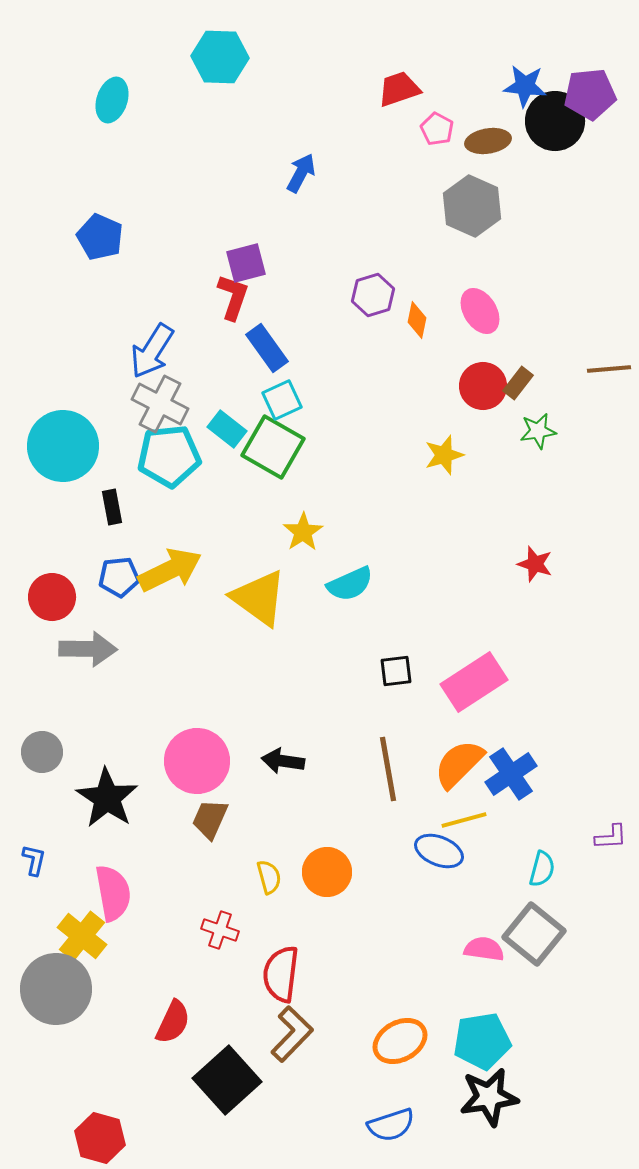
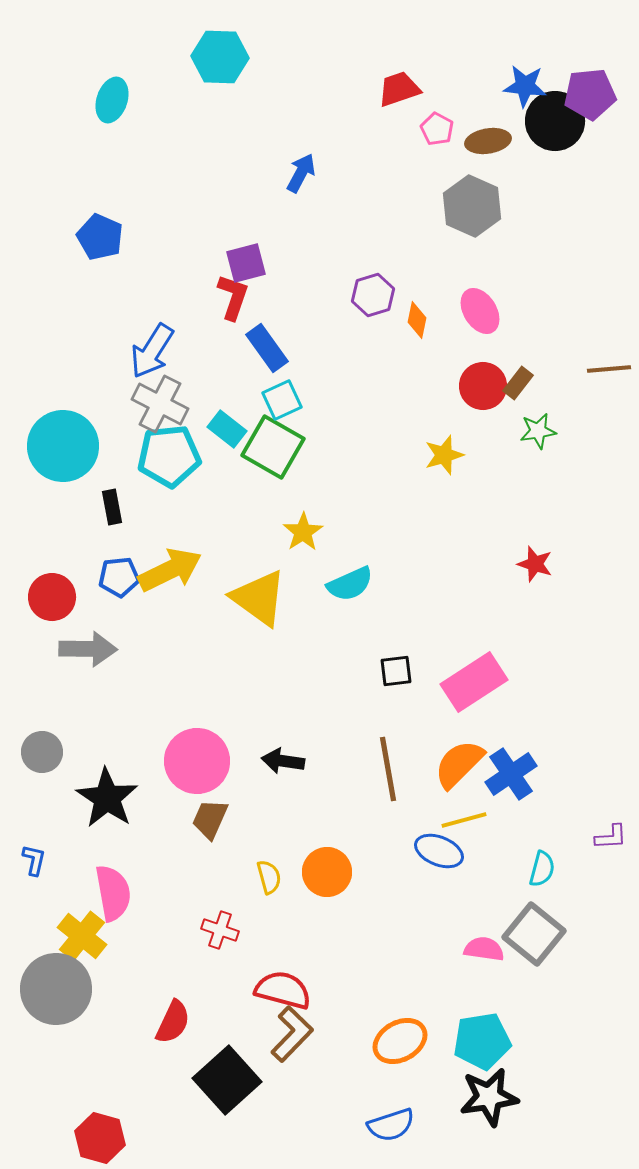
red semicircle at (281, 974): moved 2 px right, 16 px down; rotated 98 degrees clockwise
